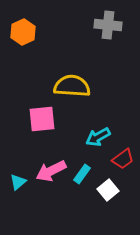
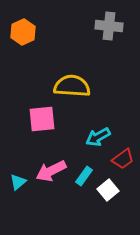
gray cross: moved 1 px right, 1 px down
cyan rectangle: moved 2 px right, 2 px down
